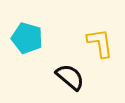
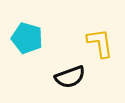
black semicircle: rotated 120 degrees clockwise
